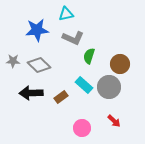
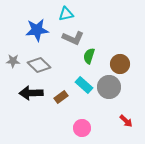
red arrow: moved 12 px right
